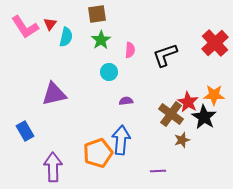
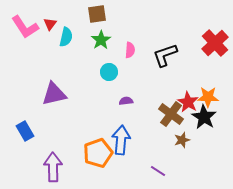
orange star: moved 6 px left, 2 px down
purple line: rotated 35 degrees clockwise
